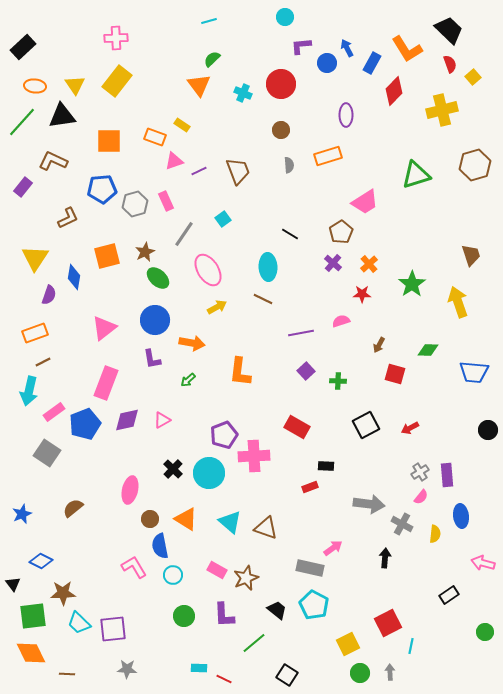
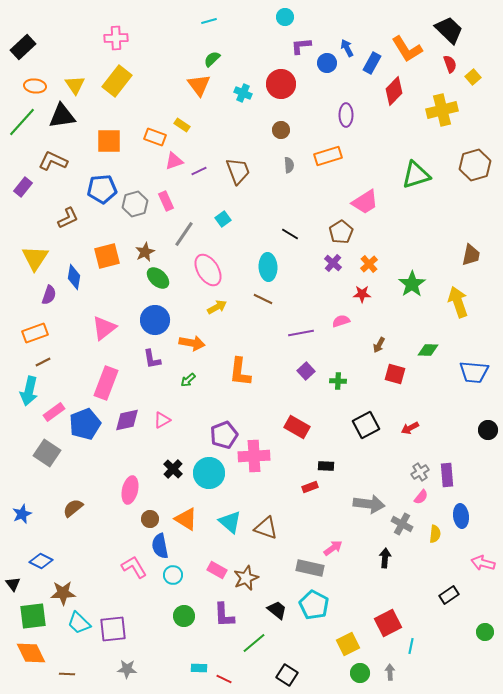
brown trapezoid at (471, 255): rotated 30 degrees clockwise
